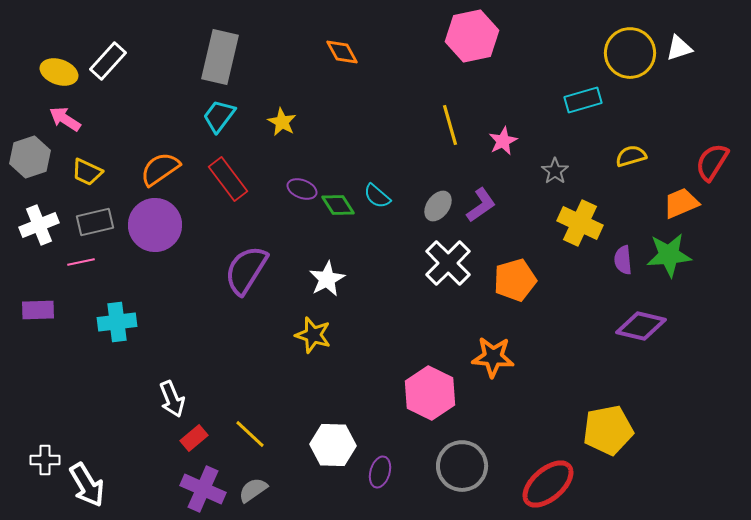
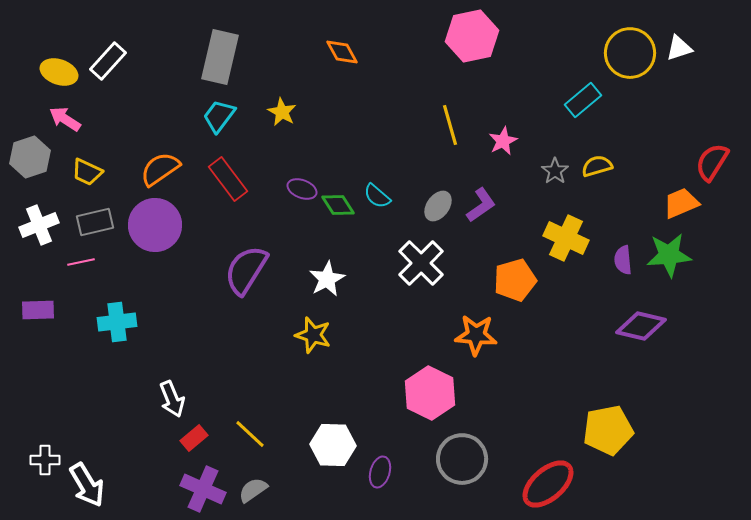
cyan rectangle at (583, 100): rotated 24 degrees counterclockwise
yellow star at (282, 122): moved 10 px up
yellow semicircle at (631, 156): moved 34 px left, 10 px down
yellow cross at (580, 223): moved 14 px left, 15 px down
white cross at (448, 263): moved 27 px left
orange star at (493, 357): moved 17 px left, 22 px up
gray circle at (462, 466): moved 7 px up
